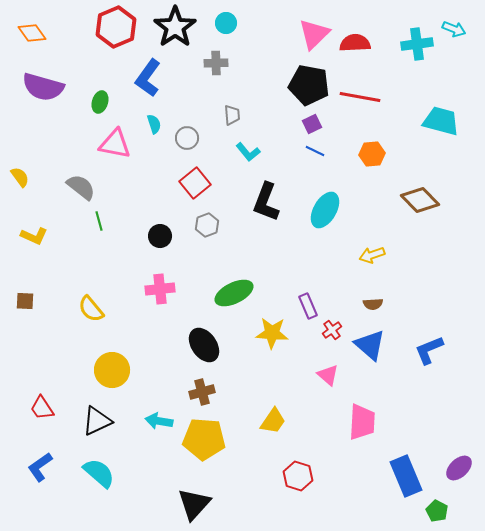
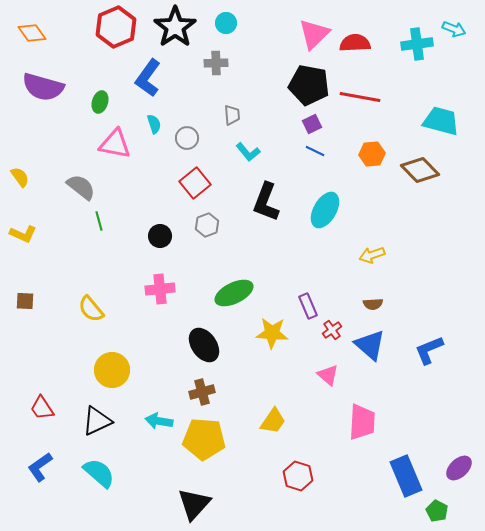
brown diamond at (420, 200): moved 30 px up
yellow L-shape at (34, 236): moved 11 px left, 2 px up
